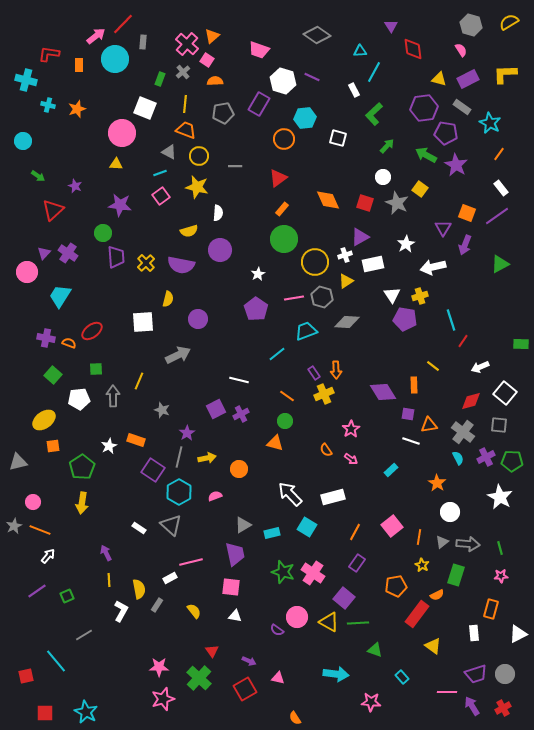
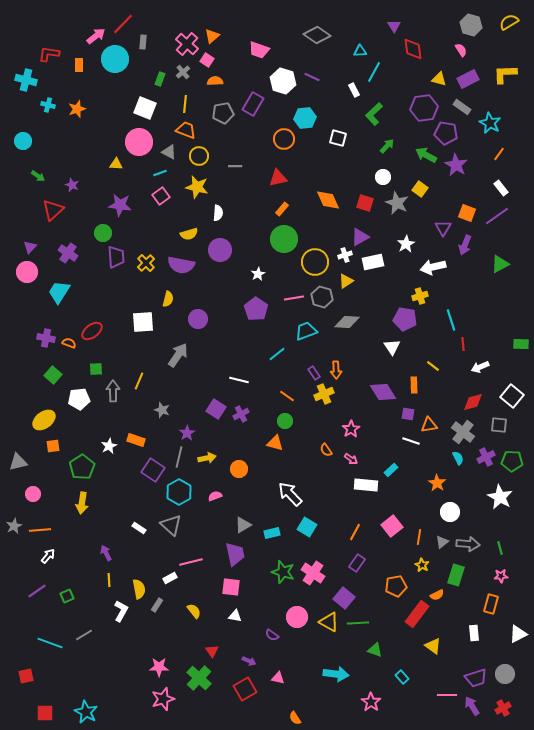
purple triangle at (391, 26): moved 3 px right
purple rectangle at (259, 104): moved 6 px left
pink circle at (122, 133): moved 17 px right, 9 px down
red triangle at (278, 178): rotated 24 degrees clockwise
purple star at (75, 186): moved 3 px left, 1 px up
yellow semicircle at (189, 231): moved 3 px down
purple triangle at (44, 253): moved 14 px left, 6 px up
white rectangle at (373, 264): moved 2 px up
white triangle at (392, 295): moved 52 px down
cyan trapezoid at (60, 296): moved 1 px left, 4 px up
red line at (463, 341): moved 3 px down; rotated 40 degrees counterclockwise
gray arrow at (178, 355): rotated 30 degrees counterclockwise
white square at (505, 393): moved 7 px right, 3 px down
gray arrow at (113, 396): moved 5 px up
red diamond at (471, 401): moved 2 px right, 1 px down
purple square at (216, 409): rotated 30 degrees counterclockwise
white rectangle at (333, 497): moved 33 px right, 12 px up; rotated 20 degrees clockwise
pink circle at (33, 502): moved 8 px up
orange line at (40, 530): rotated 25 degrees counterclockwise
orange rectangle at (491, 609): moved 5 px up
purple semicircle at (277, 630): moved 5 px left, 5 px down
cyan line at (56, 661): moved 6 px left, 18 px up; rotated 30 degrees counterclockwise
purple trapezoid at (476, 674): moved 4 px down
pink line at (447, 692): moved 3 px down
pink star at (371, 702): rotated 30 degrees clockwise
